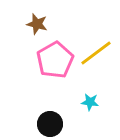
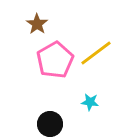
brown star: rotated 20 degrees clockwise
